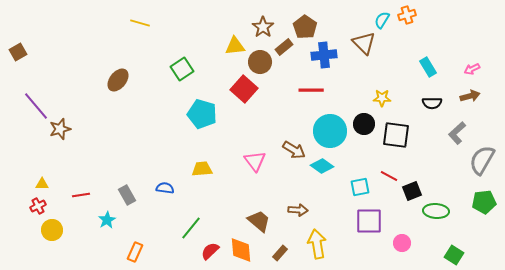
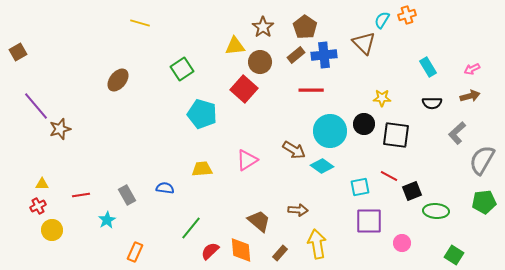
brown rectangle at (284, 47): moved 12 px right, 8 px down
pink triangle at (255, 161): moved 8 px left, 1 px up; rotated 35 degrees clockwise
